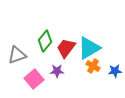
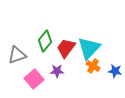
cyan triangle: rotated 15 degrees counterclockwise
blue star: rotated 16 degrees clockwise
